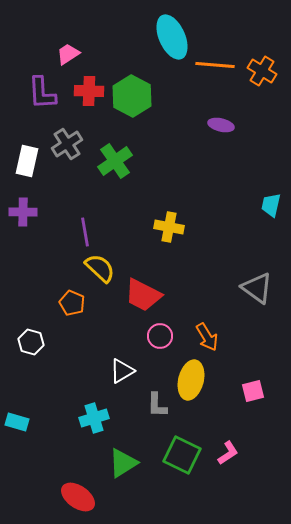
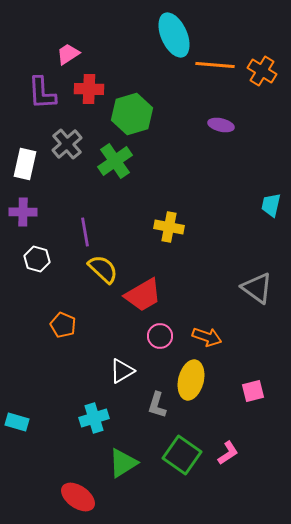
cyan ellipse: moved 2 px right, 2 px up
red cross: moved 2 px up
green hexagon: moved 18 px down; rotated 15 degrees clockwise
gray cross: rotated 8 degrees counterclockwise
white rectangle: moved 2 px left, 3 px down
yellow semicircle: moved 3 px right, 1 px down
red trapezoid: rotated 57 degrees counterclockwise
orange pentagon: moved 9 px left, 22 px down
orange arrow: rotated 40 degrees counterclockwise
white hexagon: moved 6 px right, 83 px up
gray L-shape: rotated 16 degrees clockwise
green square: rotated 9 degrees clockwise
